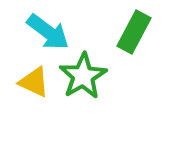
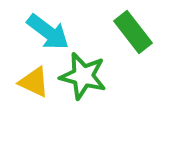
green rectangle: moved 1 px left; rotated 66 degrees counterclockwise
green star: rotated 27 degrees counterclockwise
